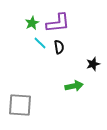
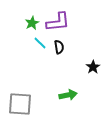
purple L-shape: moved 1 px up
black star: moved 3 px down; rotated 16 degrees counterclockwise
green arrow: moved 6 px left, 9 px down
gray square: moved 1 px up
